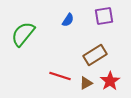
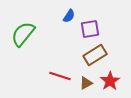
purple square: moved 14 px left, 13 px down
blue semicircle: moved 1 px right, 4 px up
